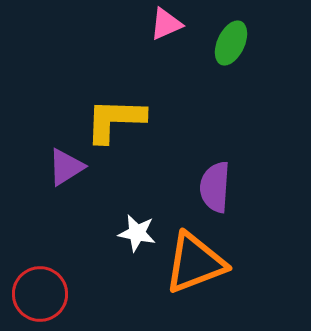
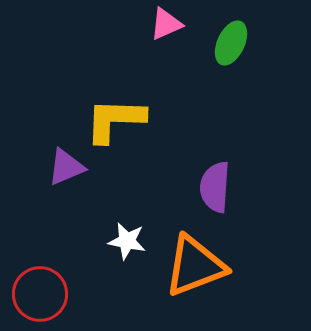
purple triangle: rotated 9 degrees clockwise
white star: moved 10 px left, 8 px down
orange triangle: moved 3 px down
